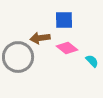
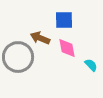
brown arrow: rotated 30 degrees clockwise
pink diamond: rotated 40 degrees clockwise
cyan semicircle: moved 1 px left, 4 px down
